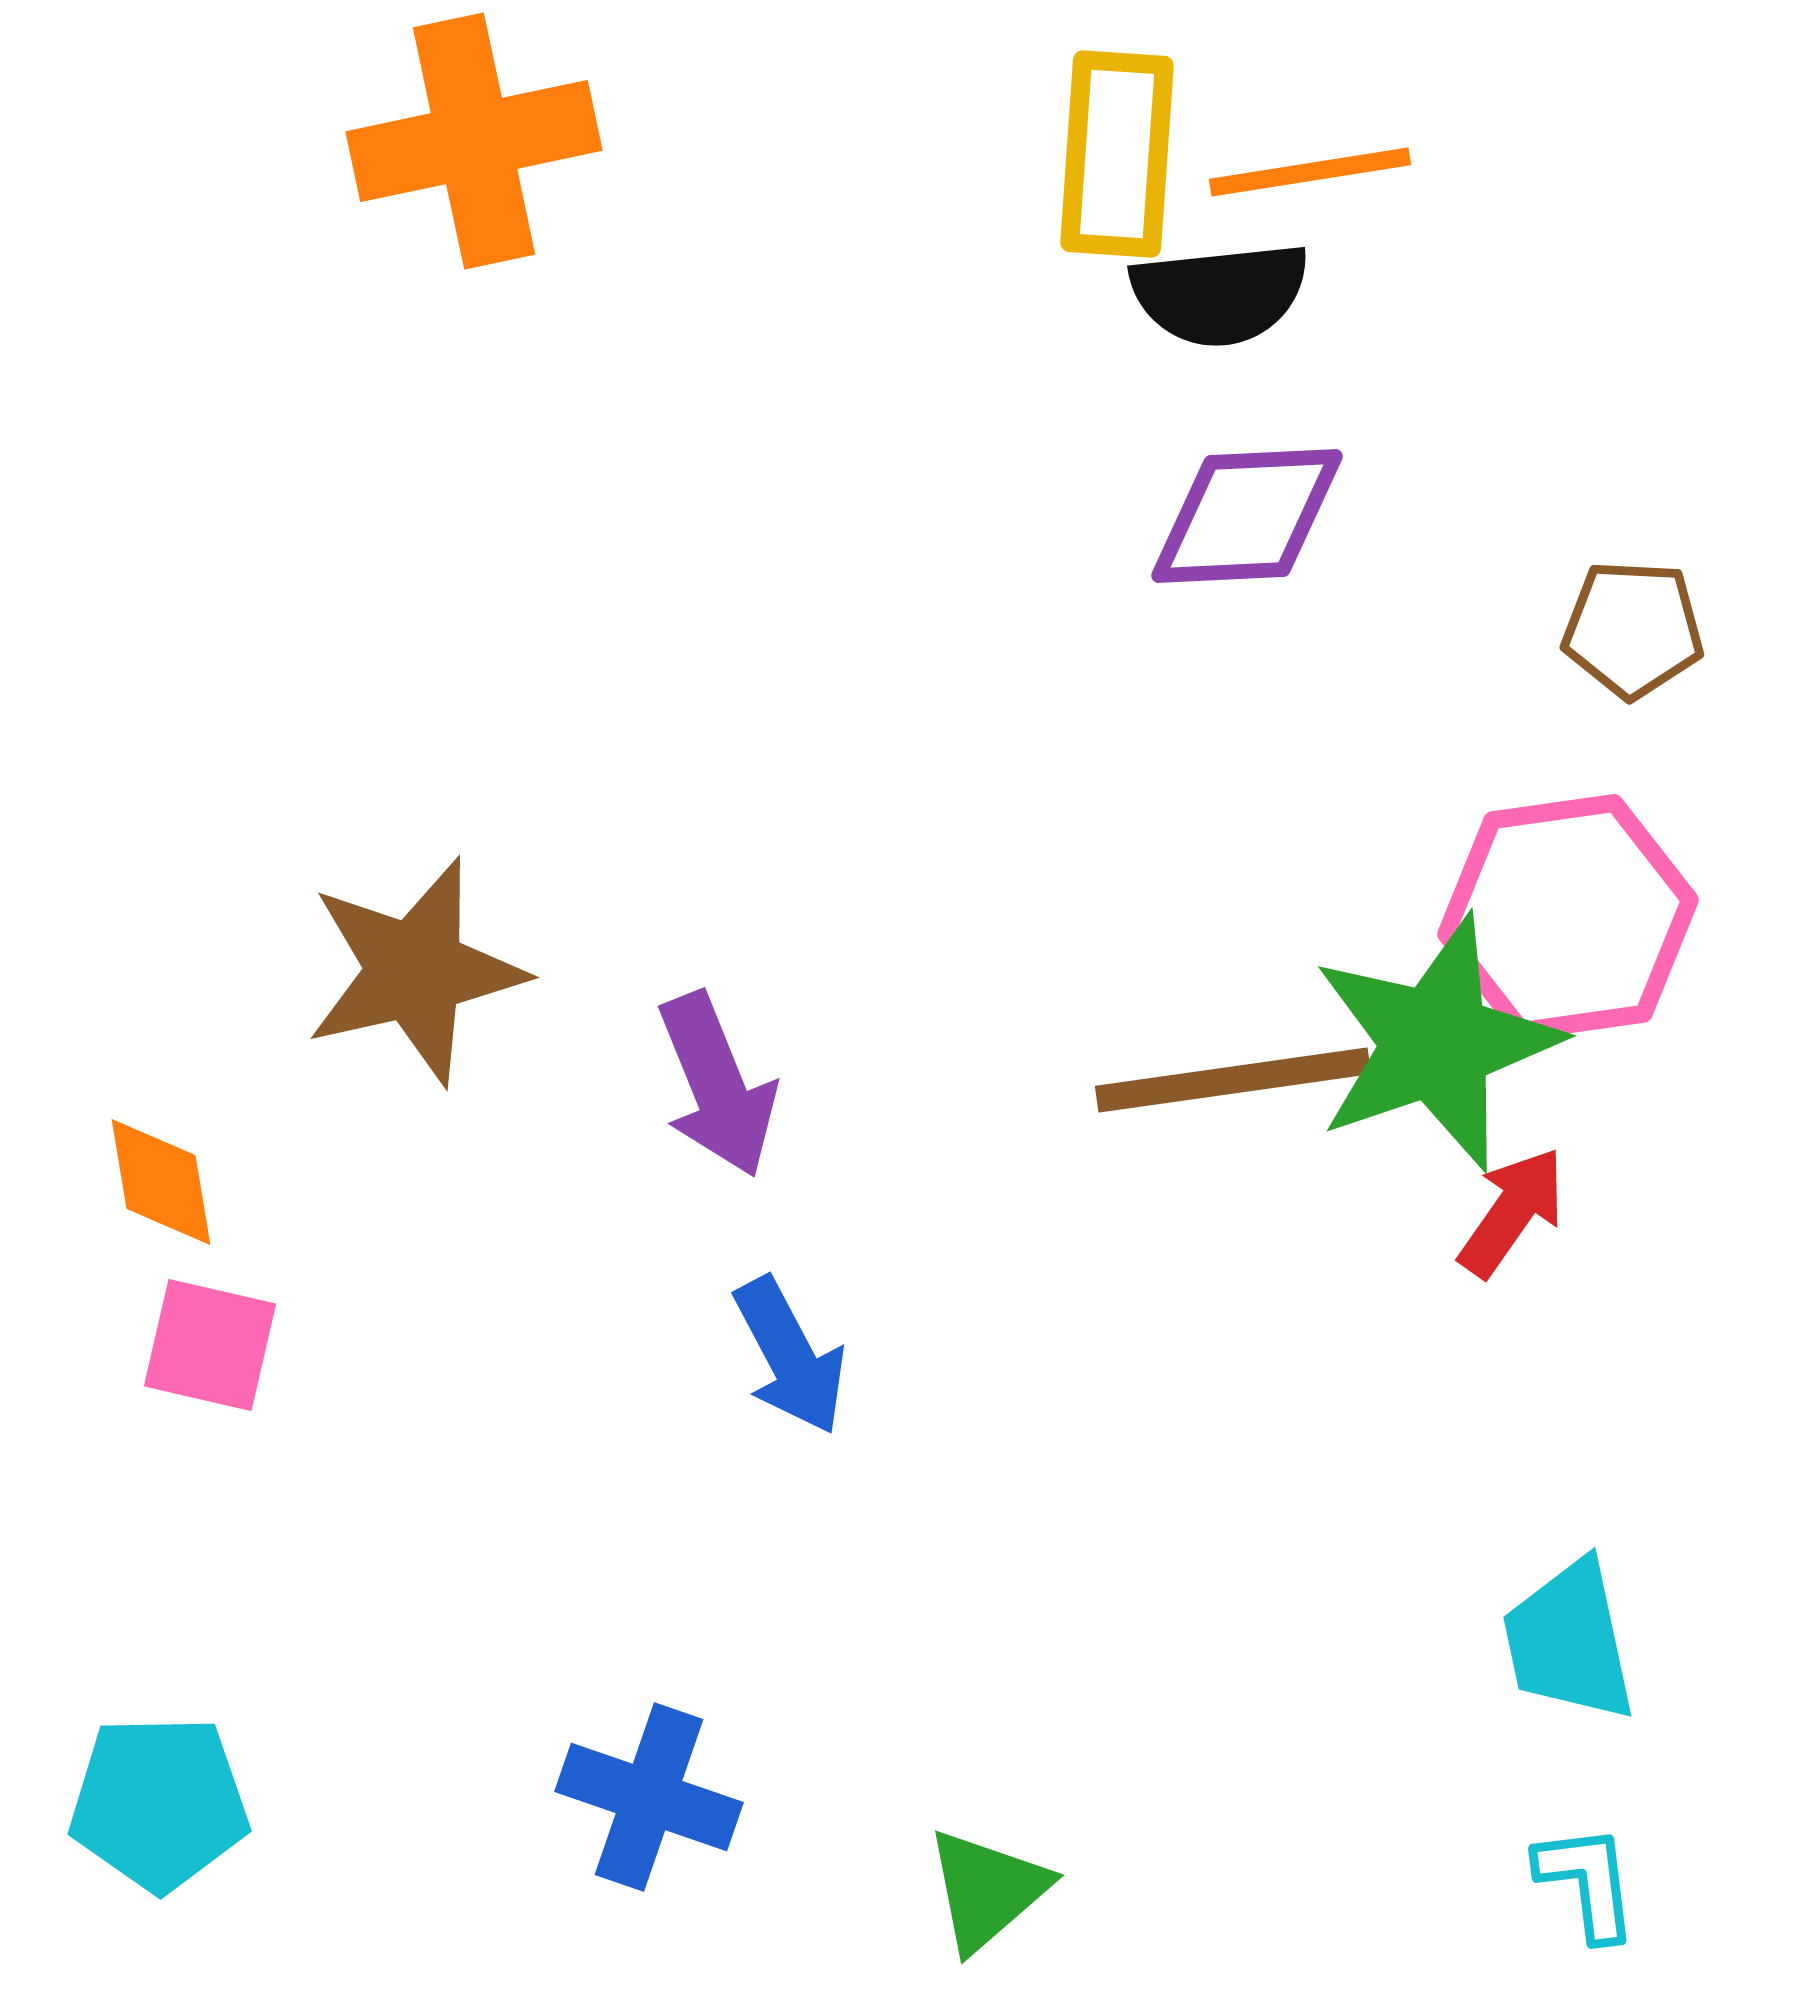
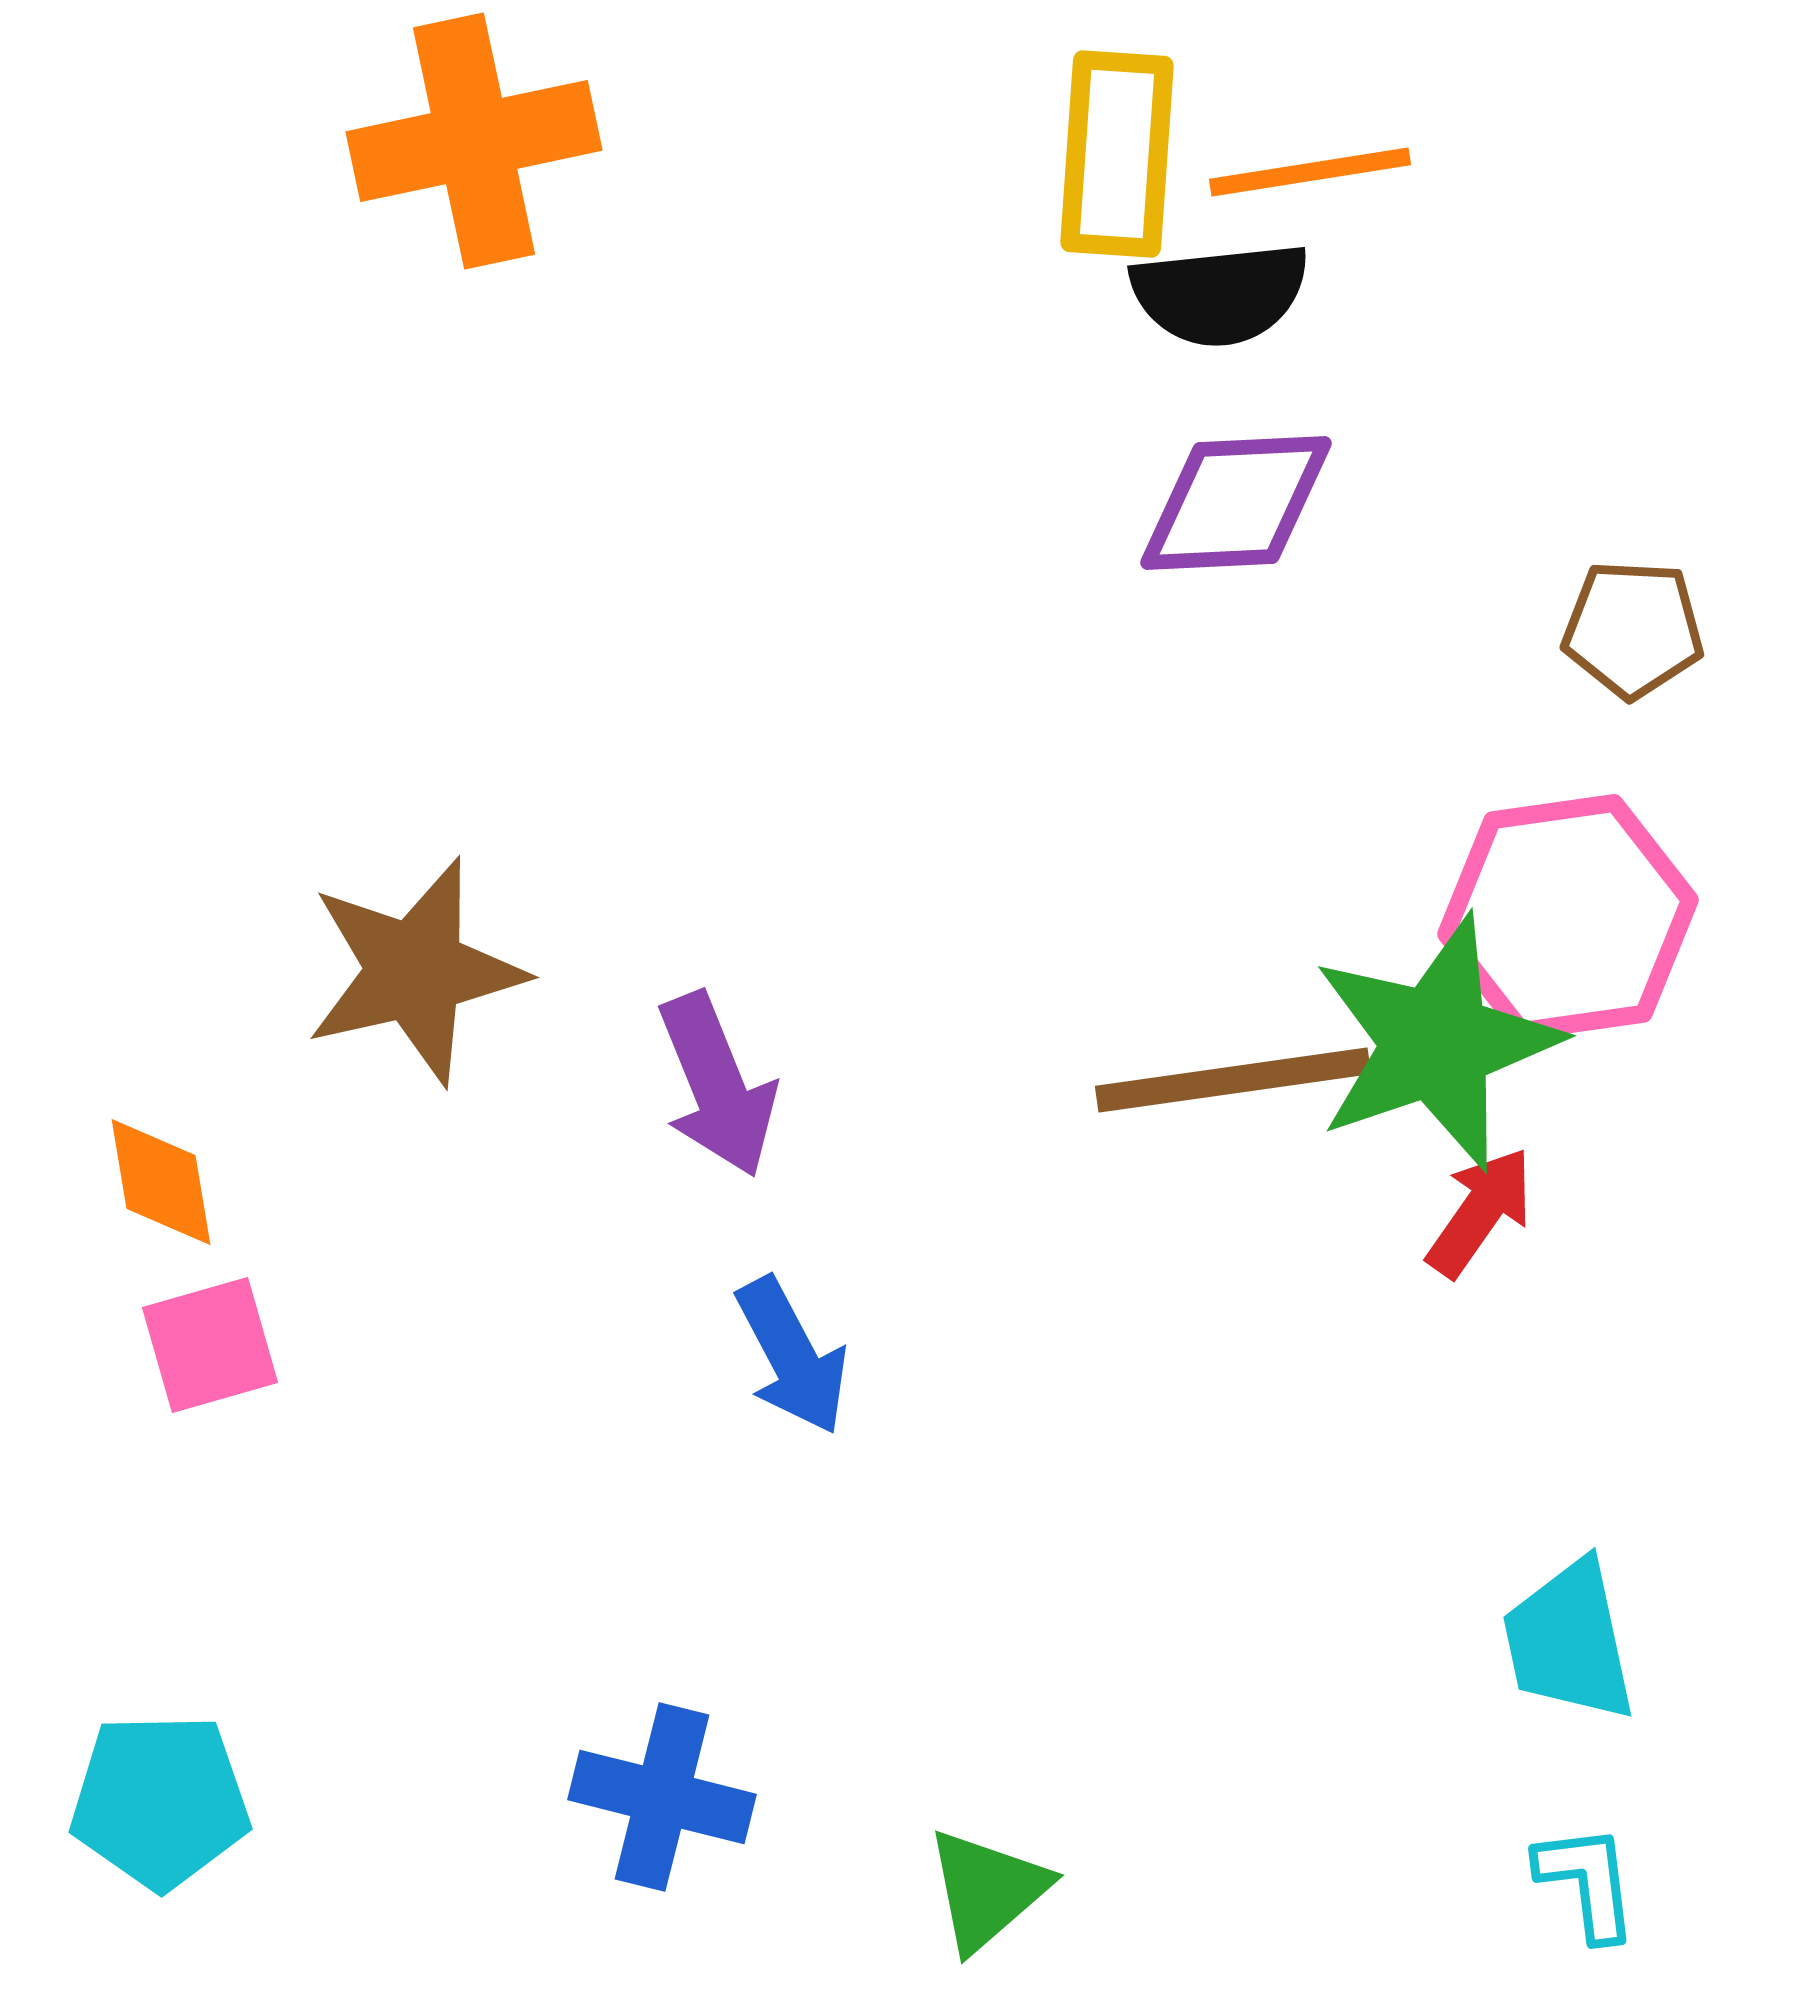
purple diamond: moved 11 px left, 13 px up
red arrow: moved 32 px left
pink square: rotated 29 degrees counterclockwise
blue arrow: moved 2 px right
blue cross: moved 13 px right; rotated 5 degrees counterclockwise
cyan pentagon: moved 1 px right, 2 px up
